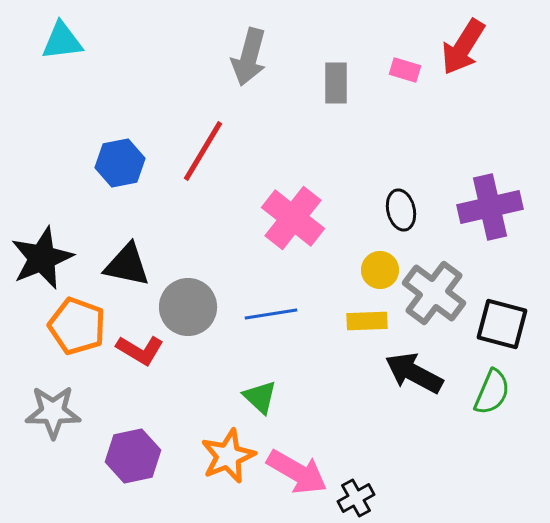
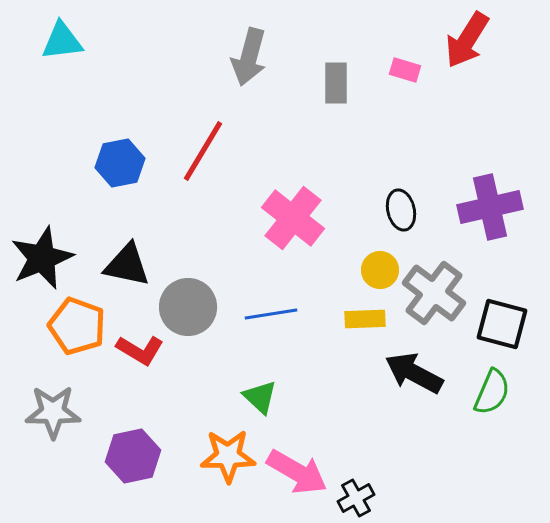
red arrow: moved 4 px right, 7 px up
yellow rectangle: moved 2 px left, 2 px up
orange star: rotated 22 degrees clockwise
